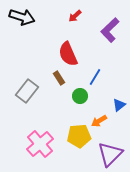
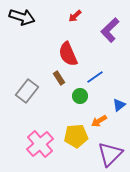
blue line: rotated 24 degrees clockwise
yellow pentagon: moved 3 px left
